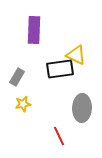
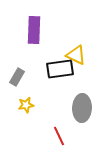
yellow star: moved 3 px right, 1 px down
